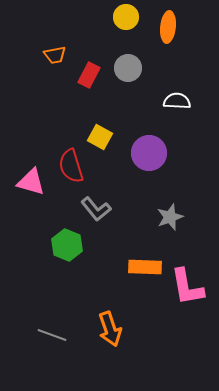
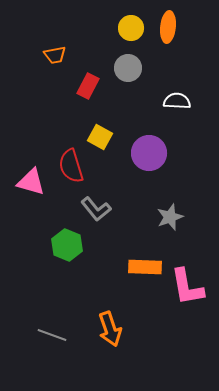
yellow circle: moved 5 px right, 11 px down
red rectangle: moved 1 px left, 11 px down
